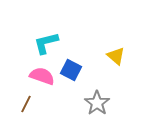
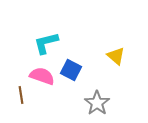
brown line: moved 5 px left, 9 px up; rotated 36 degrees counterclockwise
